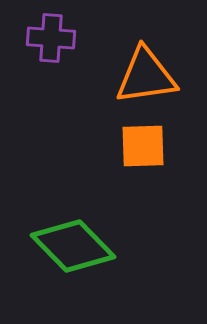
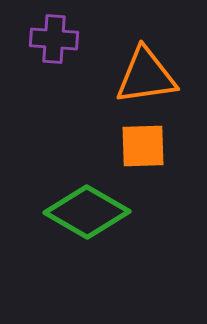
purple cross: moved 3 px right, 1 px down
green diamond: moved 14 px right, 34 px up; rotated 16 degrees counterclockwise
